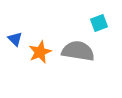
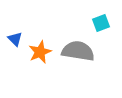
cyan square: moved 2 px right
